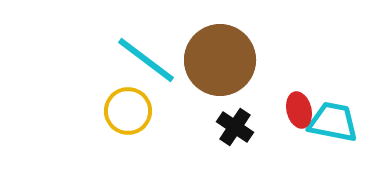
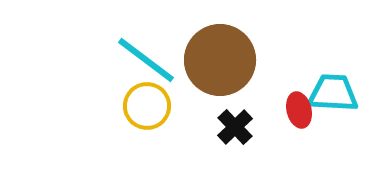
yellow circle: moved 19 px right, 5 px up
cyan trapezoid: moved 29 px up; rotated 8 degrees counterclockwise
black cross: rotated 12 degrees clockwise
